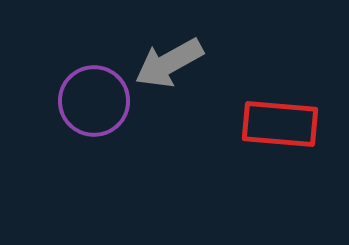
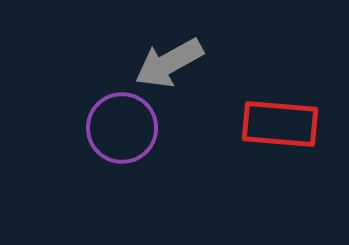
purple circle: moved 28 px right, 27 px down
